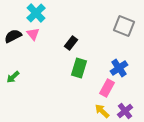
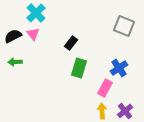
green arrow: moved 2 px right, 15 px up; rotated 40 degrees clockwise
pink rectangle: moved 2 px left
yellow arrow: rotated 42 degrees clockwise
